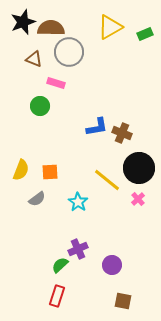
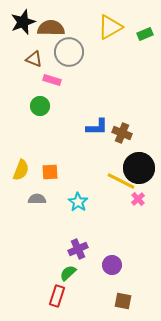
pink rectangle: moved 4 px left, 3 px up
blue L-shape: rotated 10 degrees clockwise
yellow line: moved 14 px right, 1 px down; rotated 12 degrees counterclockwise
gray semicircle: rotated 144 degrees counterclockwise
green semicircle: moved 8 px right, 8 px down
